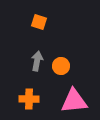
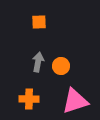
orange square: rotated 21 degrees counterclockwise
gray arrow: moved 1 px right, 1 px down
pink triangle: moved 1 px right; rotated 12 degrees counterclockwise
